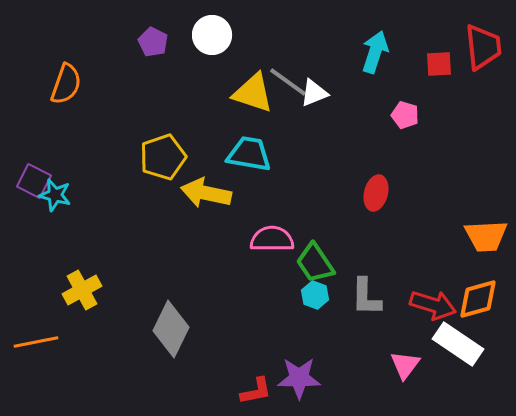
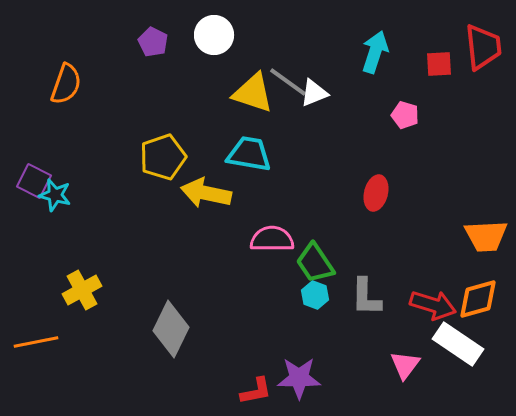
white circle: moved 2 px right
